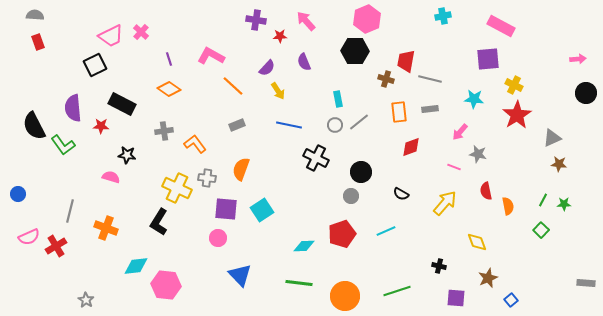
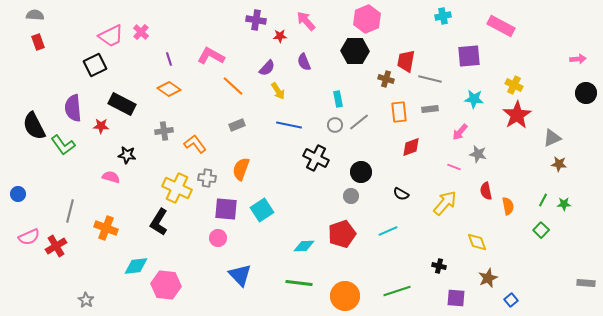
purple square at (488, 59): moved 19 px left, 3 px up
cyan line at (386, 231): moved 2 px right
